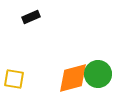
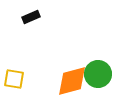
orange diamond: moved 1 px left, 3 px down
